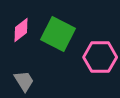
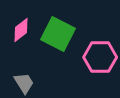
gray trapezoid: moved 2 px down
